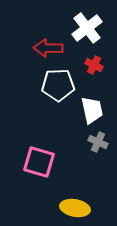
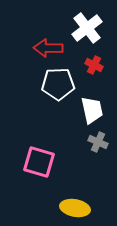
white pentagon: moved 1 px up
